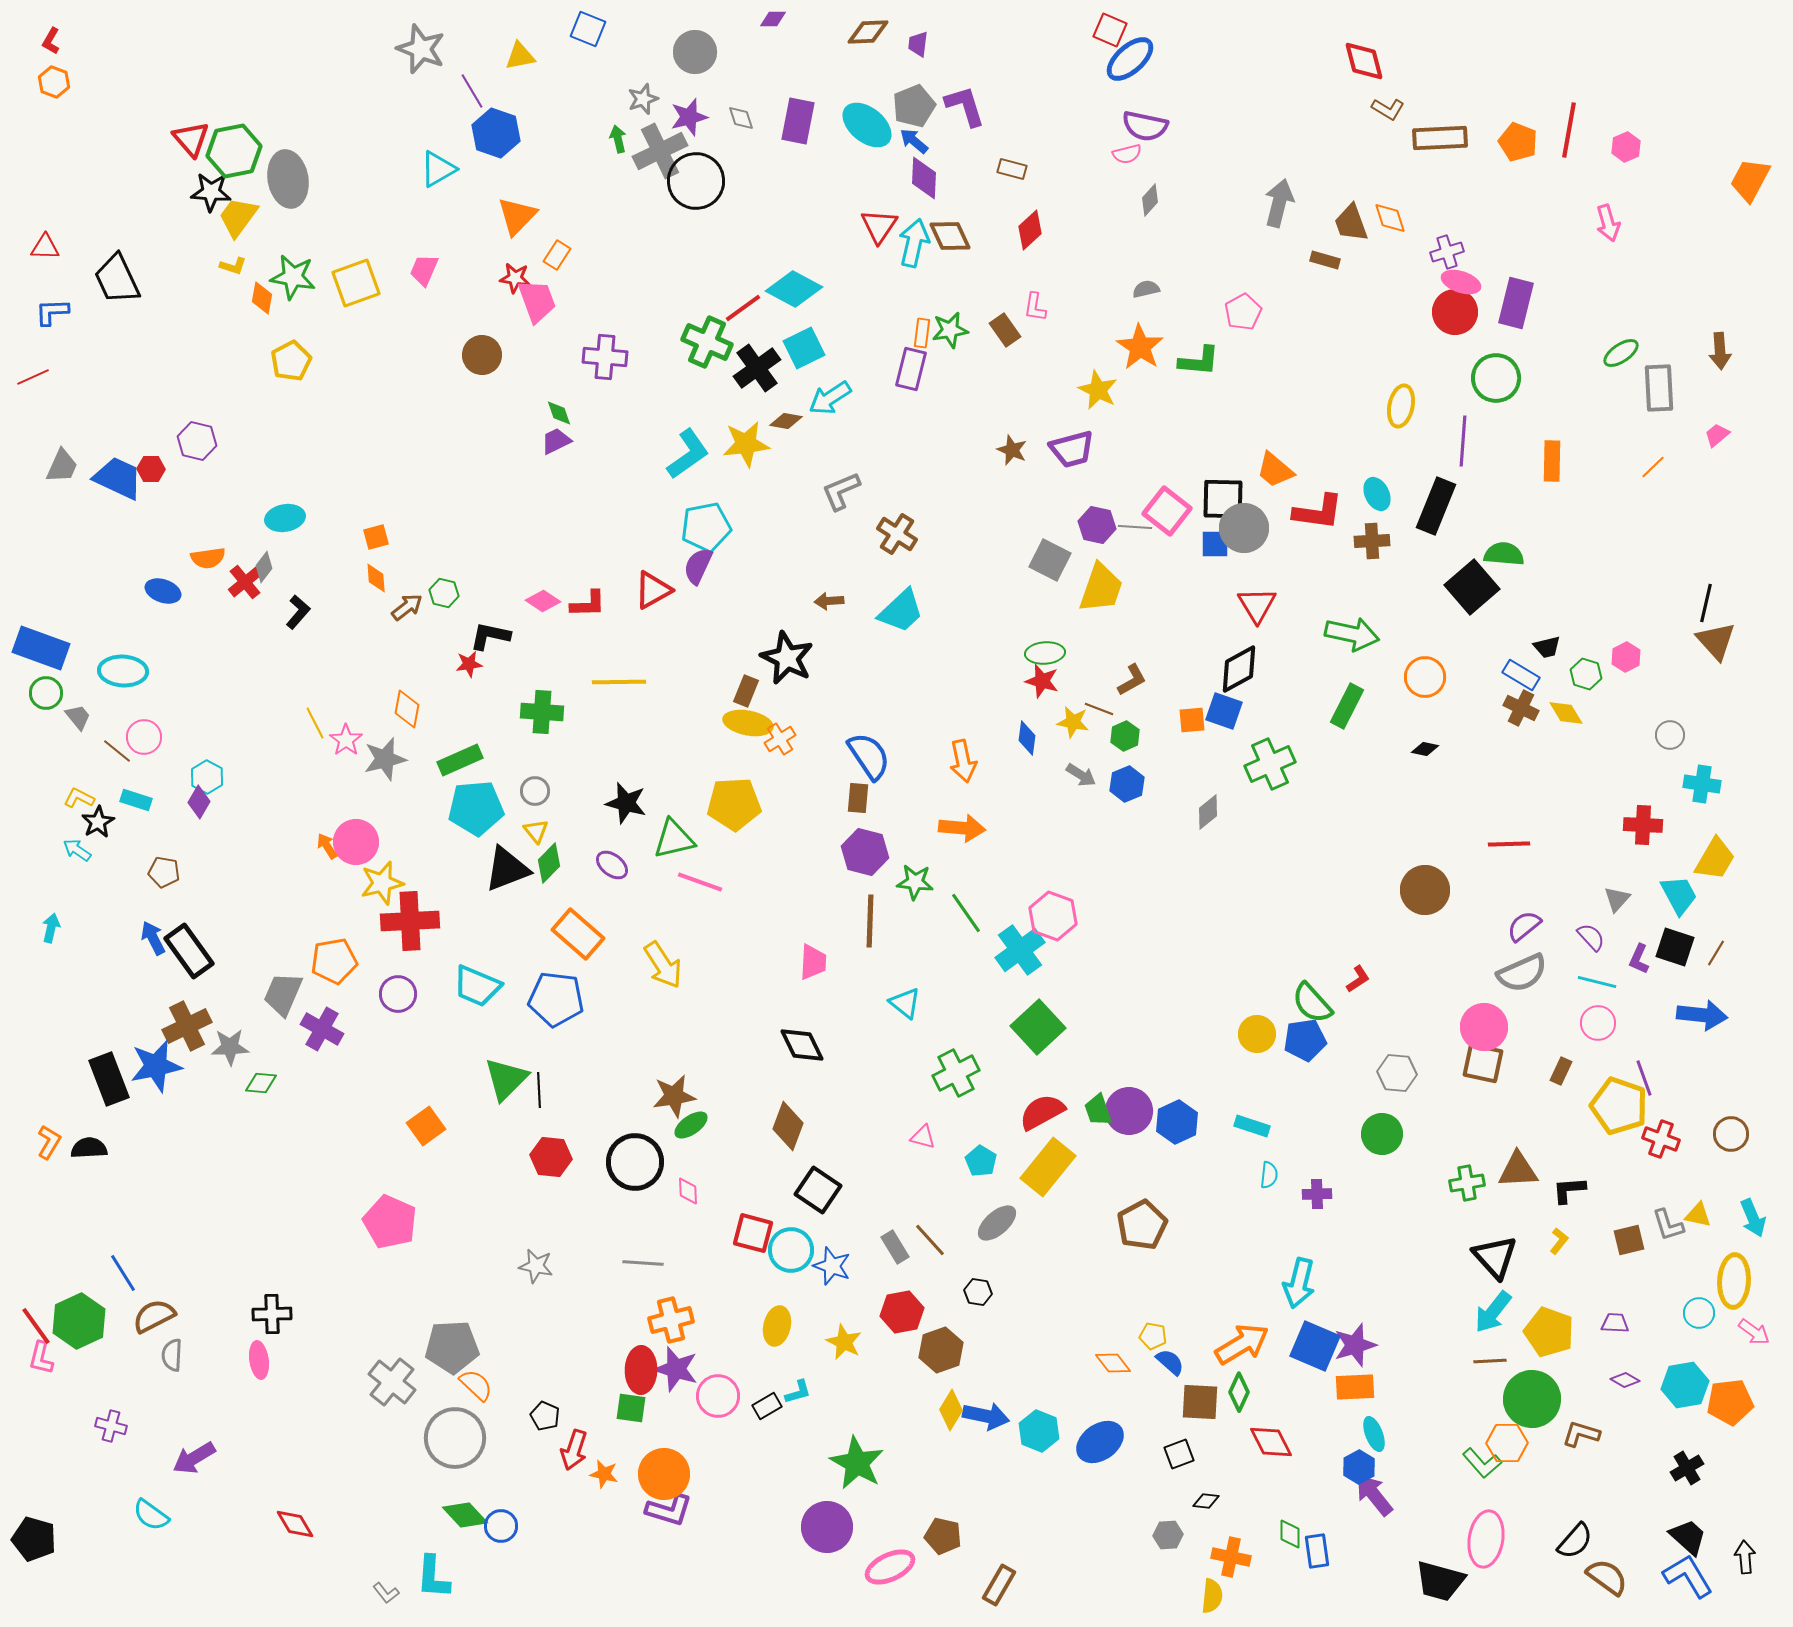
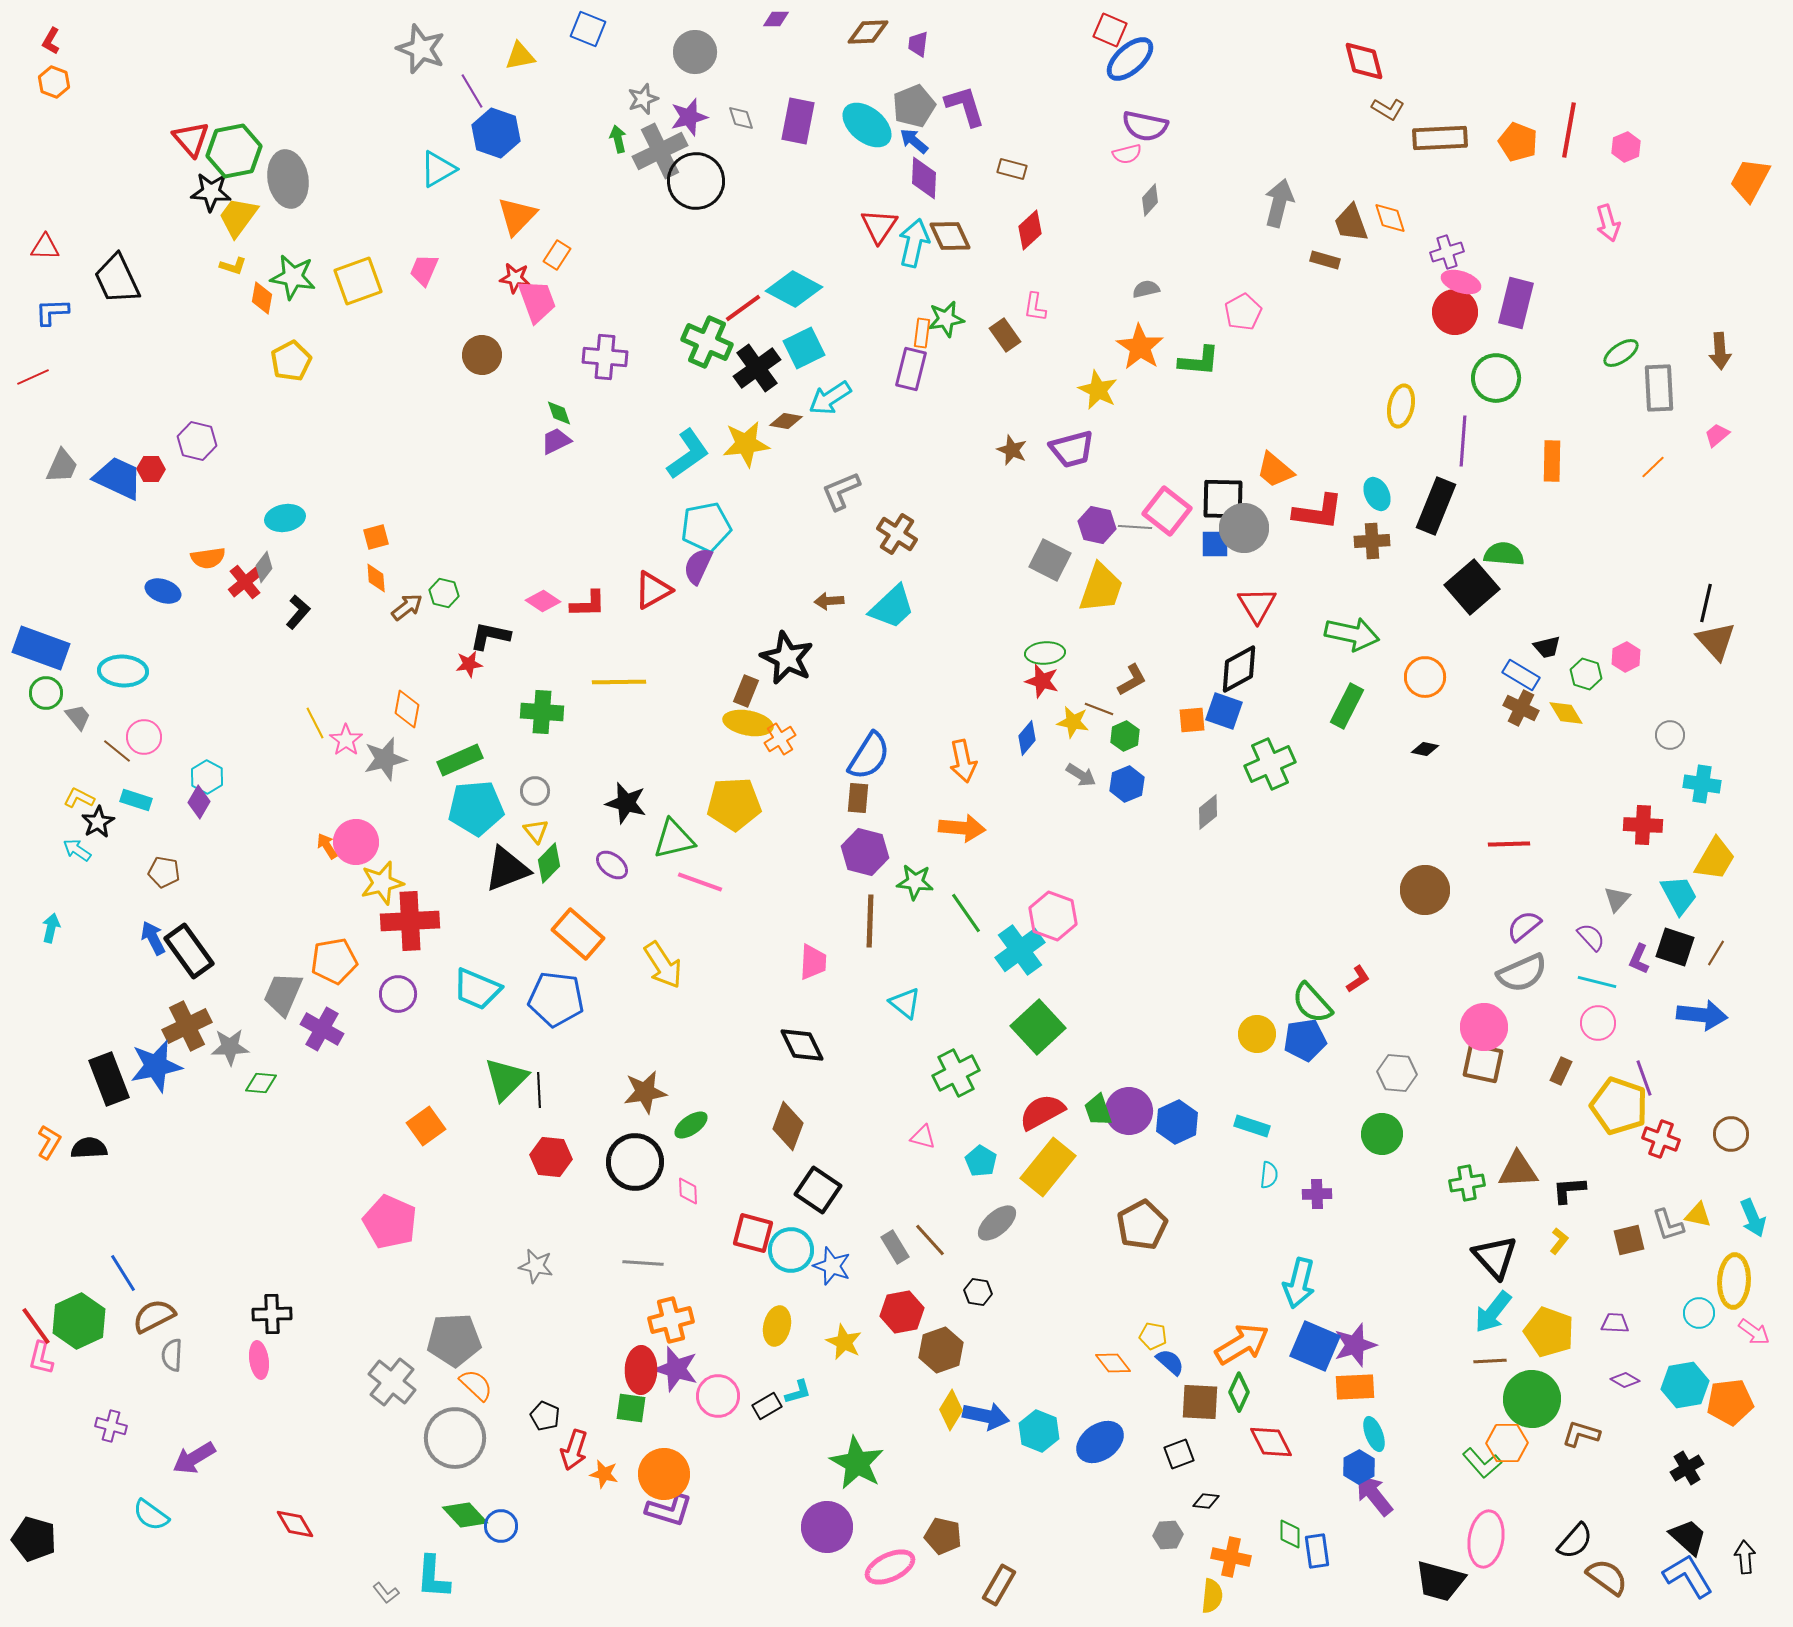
purple diamond at (773, 19): moved 3 px right
yellow square at (356, 283): moved 2 px right, 2 px up
green star at (950, 330): moved 4 px left, 11 px up
brown rectangle at (1005, 330): moved 5 px down
cyan trapezoid at (901, 611): moved 9 px left, 4 px up
blue diamond at (1027, 738): rotated 32 degrees clockwise
blue semicircle at (869, 756): rotated 66 degrees clockwise
cyan trapezoid at (477, 986): moved 3 px down
brown star at (674, 1096): moved 29 px left, 4 px up
gray pentagon at (452, 1347): moved 2 px right, 7 px up
